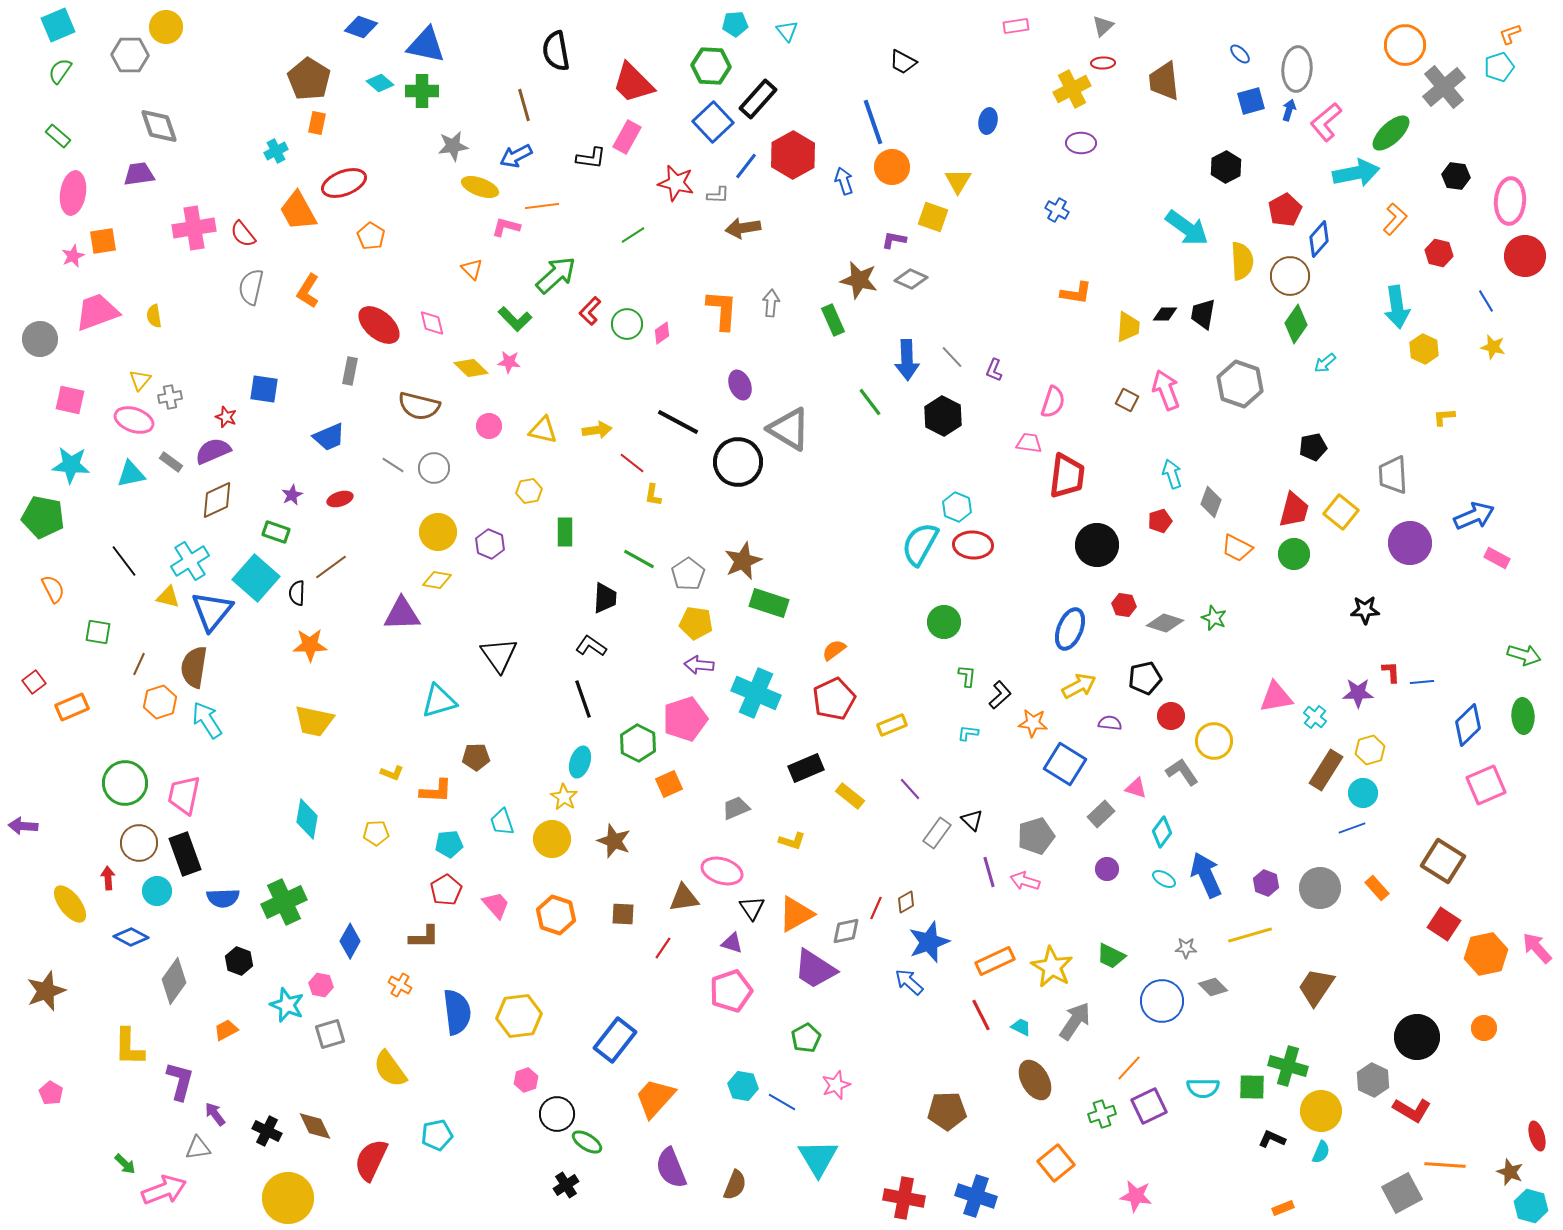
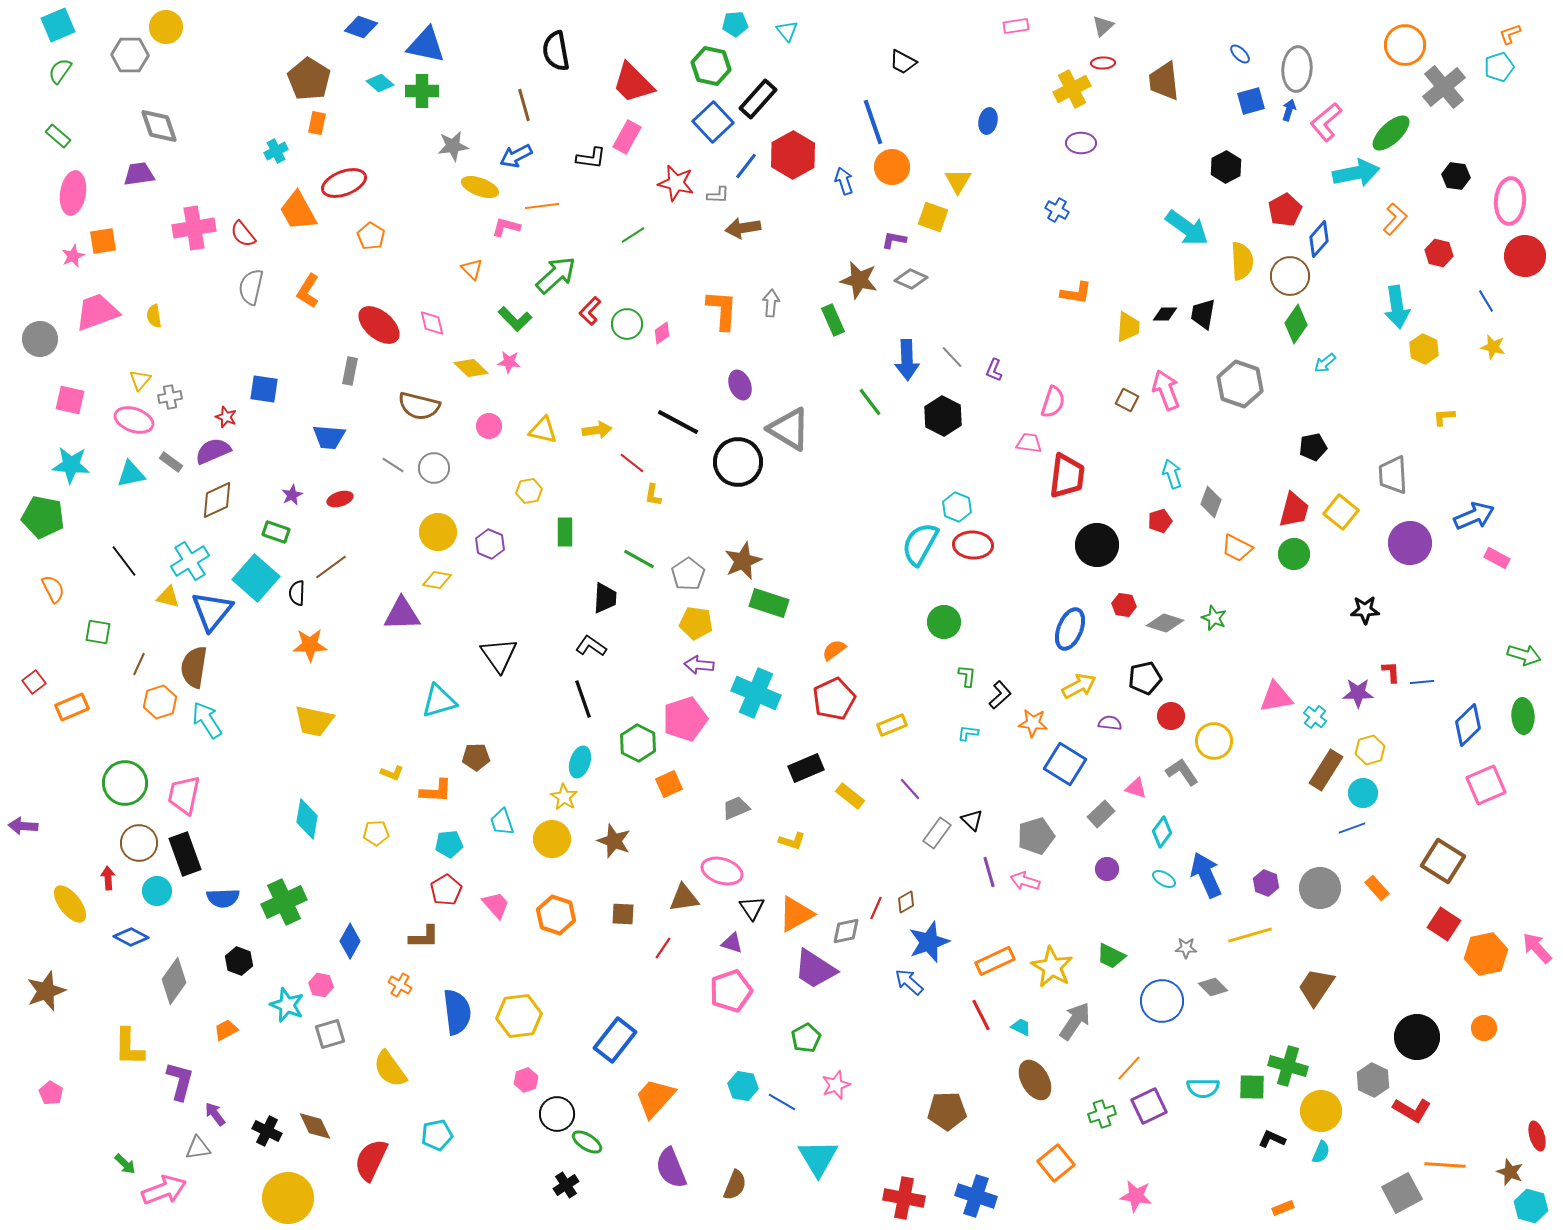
green hexagon at (711, 66): rotated 9 degrees clockwise
blue trapezoid at (329, 437): rotated 28 degrees clockwise
